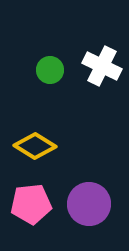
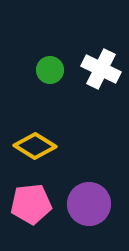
white cross: moved 1 px left, 3 px down
